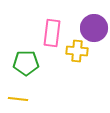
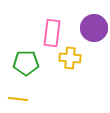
yellow cross: moved 7 px left, 7 px down
